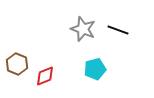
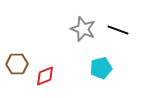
brown hexagon: rotated 25 degrees counterclockwise
cyan pentagon: moved 6 px right, 1 px up
